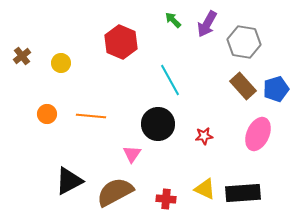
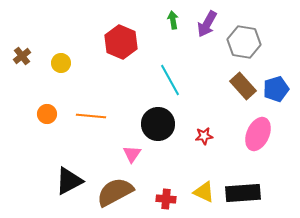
green arrow: rotated 36 degrees clockwise
yellow triangle: moved 1 px left, 3 px down
